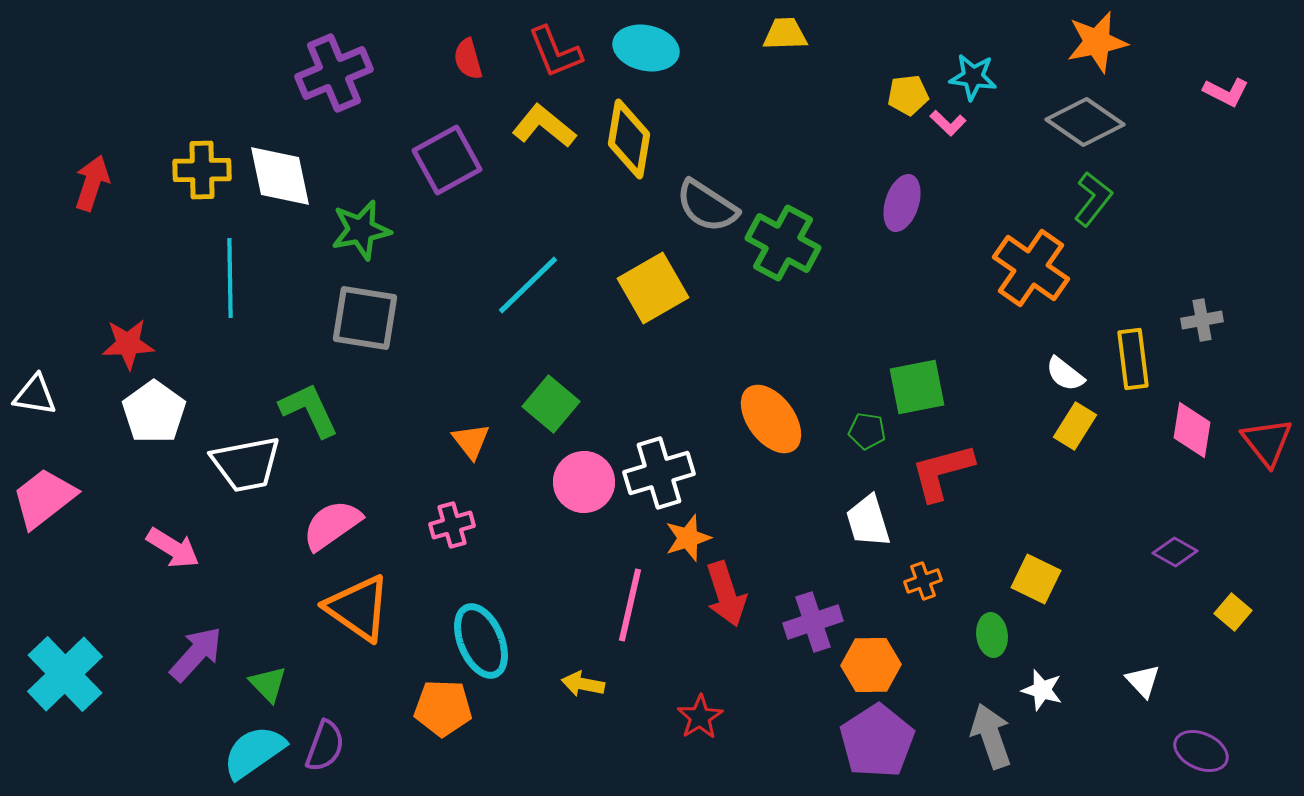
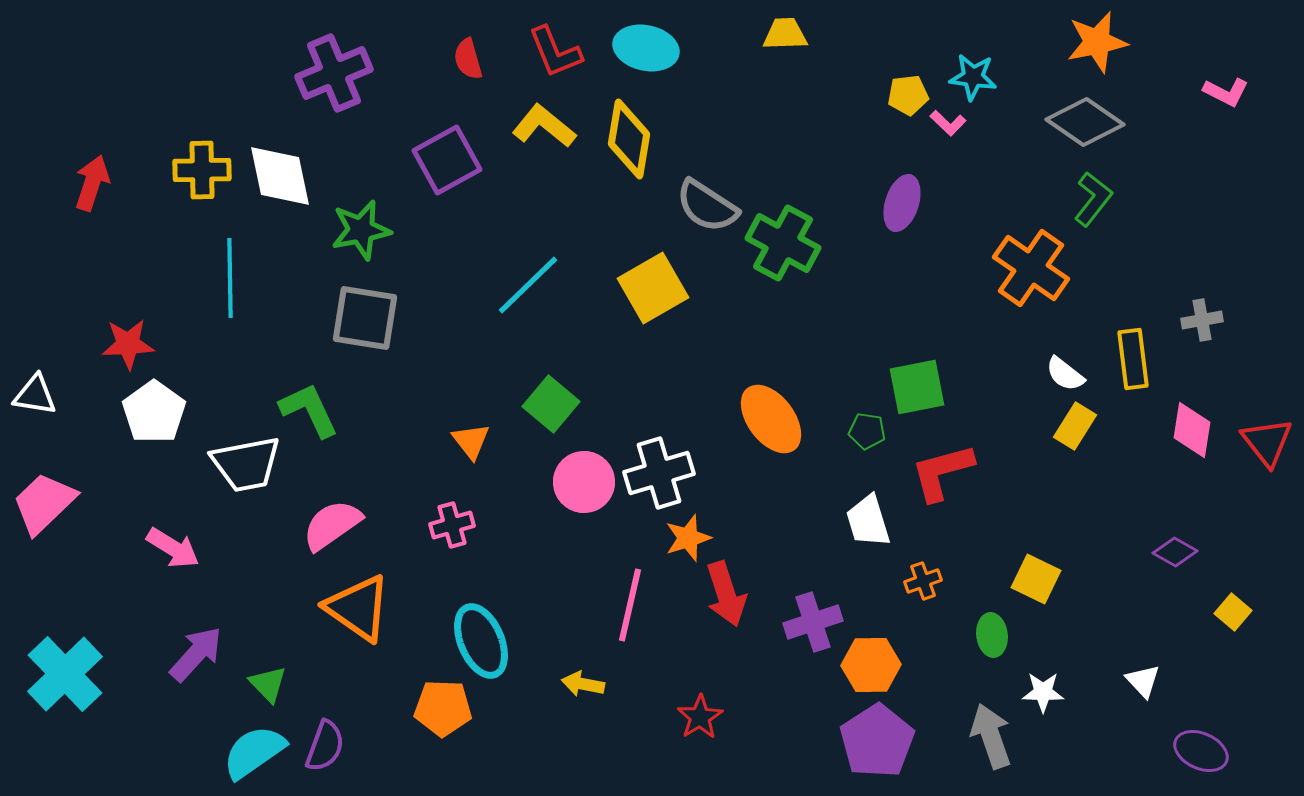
pink trapezoid at (44, 498): moved 5 px down; rotated 6 degrees counterclockwise
white star at (1042, 690): moved 1 px right, 2 px down; rotated 15 degrees counterclockwise
